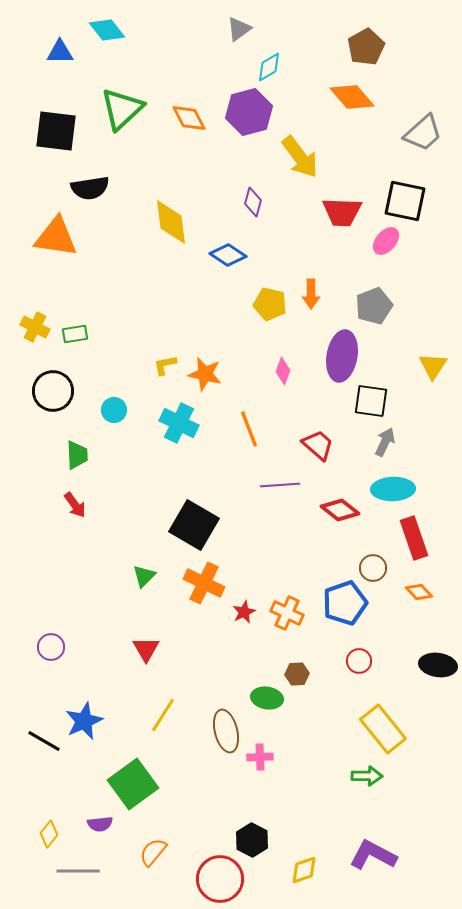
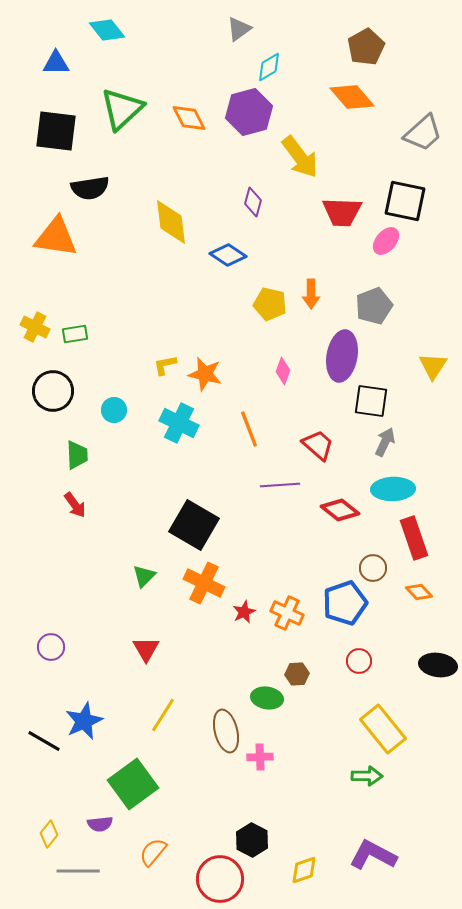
blue triangle at (60, 52): moved 4 px left, 11 px down
